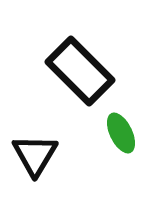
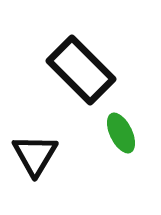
black rectangle: moved 1 px right, 1 px up
